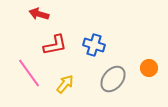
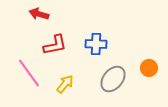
blue cross: moved 2 px right, 1 px up; rotated 15 degrees counterclockwise
